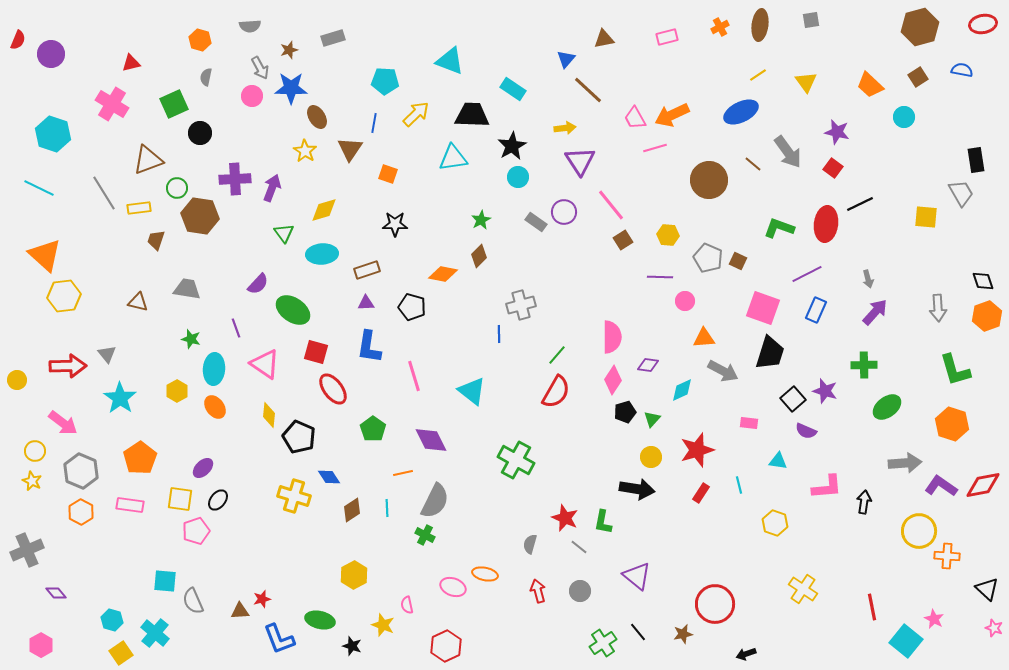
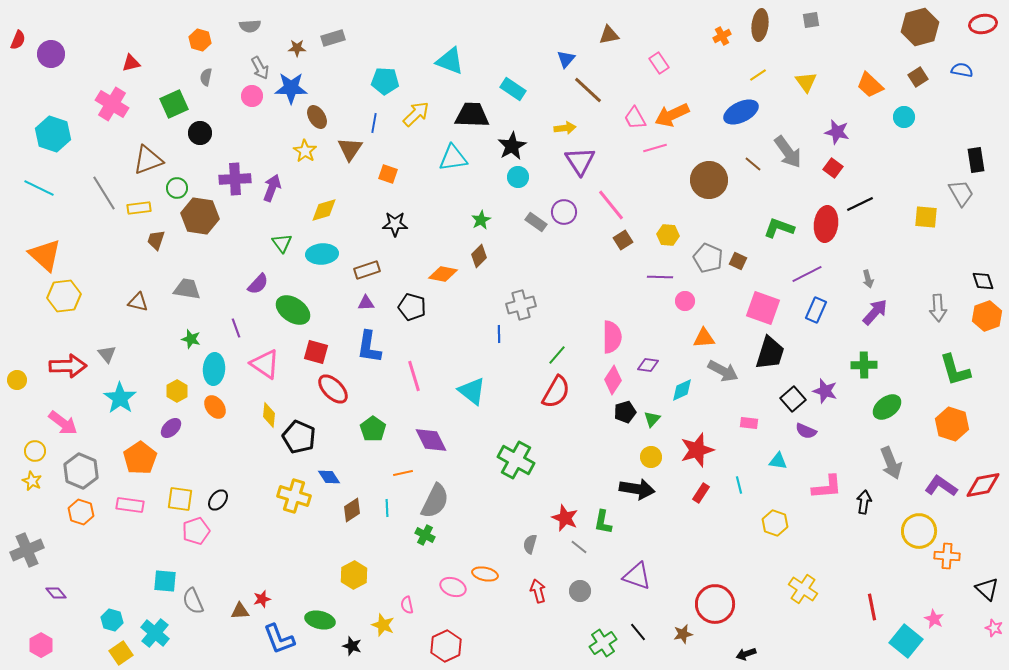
orange cross at (720, 27): moved 2 px right, 9 px down
pink rectangle at (667, 37): moved 8 px left, 26 px down; rotated 70 degrees clockwise
brown triangle at (604, 39): moved 5 px right, 4 px up
brown star at (289, 50): moved 8 px right, 2 px up; rotated 18 degrees clockwise
green triangle at (284, 233): moved 2 px left, 10 px down
red ellipse at (333, 389): rotated 8 degrees counterclockwise
gray arrow at (905, 463): moved 14 px left; rotated 72 degrees clockwise
purple ellipse at (203, 468): moved 32 px left, 40 px up
orange hexagon at (81, 512): rotated 10 degrees counterclockwise
purple triangle at (637, 576): rotated 20 degrees counterclockwise
